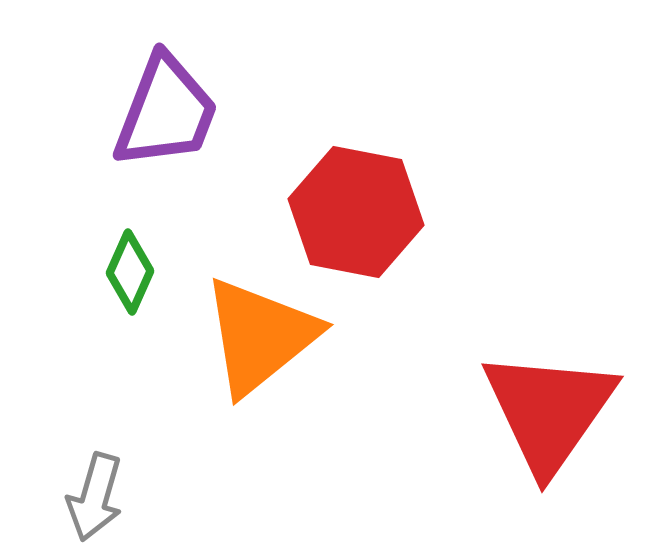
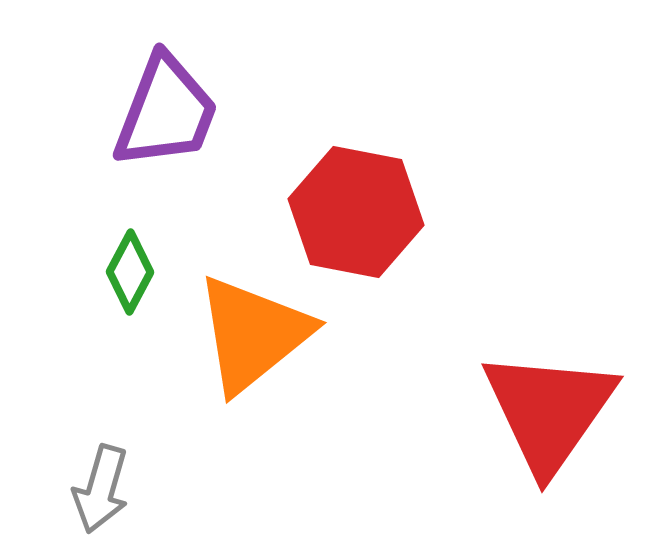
green diamond: rotated 4 degrees clockwise
orange triangle: moved 7 px left, 2 px up
gray arrow: moved 6 px right, 8 px up
